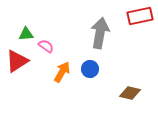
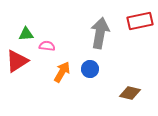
red rectangle: moved 5 px down
pink semicircle: moved 1 px right; rotated 28 degrees counterclockwise
